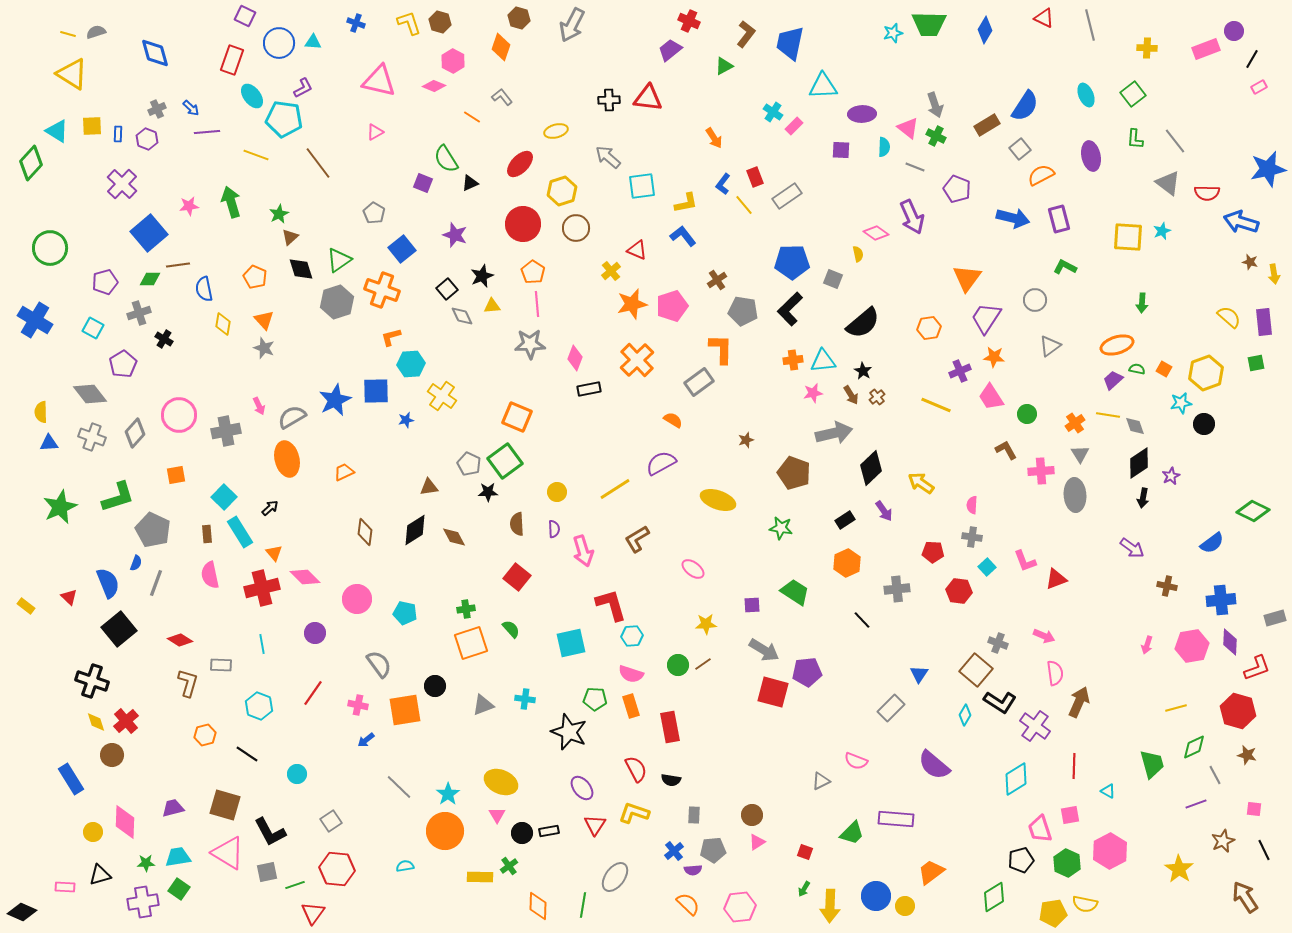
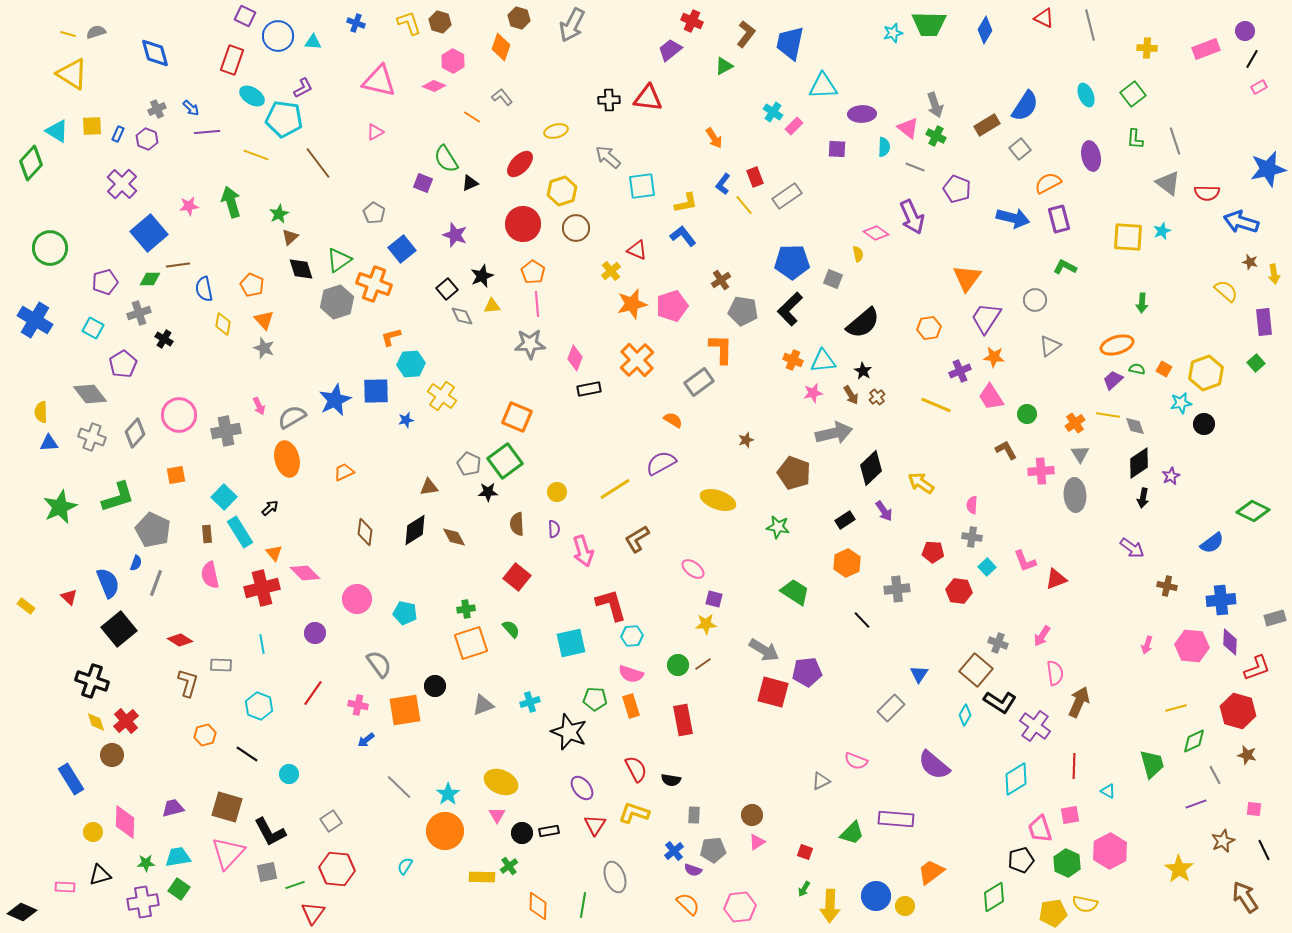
red cross at (689, 21): moved 3 px right
purple circle at (1234, 31): moved 11 px right
blue circle at (279, 43): moved 1 px left, 7 px up
cyan ellipse at (252, 96): rotated 20 degrees counterclockwise
blue rectangle at (118, 134): rotated 21 degrees clockwise
gray line at (1175, 141): rotated 20 degrees clockwise
purple square at (841, 150): moved 4 px left, 1 px up
orange semicircle at (1041, 175): moved 7 px right, 8 px down
orange pentagon at (255, 277): moved 3 px left, 8 px down
brown cross at (717, 280): moved 4 px right
orange cross at (382, 290): moved 8 px left, 6 px up
yellow semicircle at (1229, 317): moved 3 px left, 26 px up
orange cross at (793, 360): rotated 30 degrees clockwise
green square at (1256, 363): rotated 30 degrees counterclockwise
green star at (781, 528): moved 3 px left, 1 px up
pink diamond at (305, 577): moved 4 px up
purple square at (752, 605): moved 38 px left, 6 px up; rotated 18 degrees clockwise
pink arrow at (1044, 636): moved 2 px left; rotated 100 degrees clockwise
pink hexagon at (1192, 646): rotated 16 degrees clockwise
cyan cross at (525, 699): moved 5 px right, 3 px down; rotated 24 degrees counterclockwise
red rectangle at (670, 727): moved 13 px right, 7 px up
green diamond at (1194, 747): moved 6 px up
cyan circle at (297, 774): moved 8 px left
brown square at (225, 805): moved 2 px right, 2 px down
pink triangle at (228, 853): rotated 42 degrees clockwise
cyan semicircle at (405, 866): rotated 48 degrees counterclockwise
purple semicircle at (693, 870): rotated 24 degrees clockwise
yellow rectangle at (480, 877): moved 2 px right
gray ellipse at (615, 877): rotated 56 degrees counterclockwise
